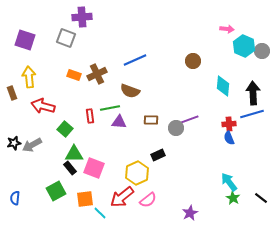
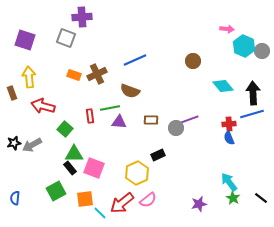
cyan diamond at (223, 86): rotated 45 degrees counterclockwise
red arrow at (122, 197): moved 6 px down
purple star at (190, 213): moved 9 px right, 9 px up; rotated 14 degrees clockwise
